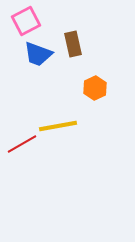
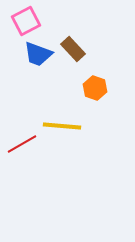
brown rectangle: moved 5 px down; rotated 30 degrees counterclockwise
orange hexagon: rotated 15 degrees counterclockwise
yellow line: moved 4 px right; rotated 15 degrees clockwise
